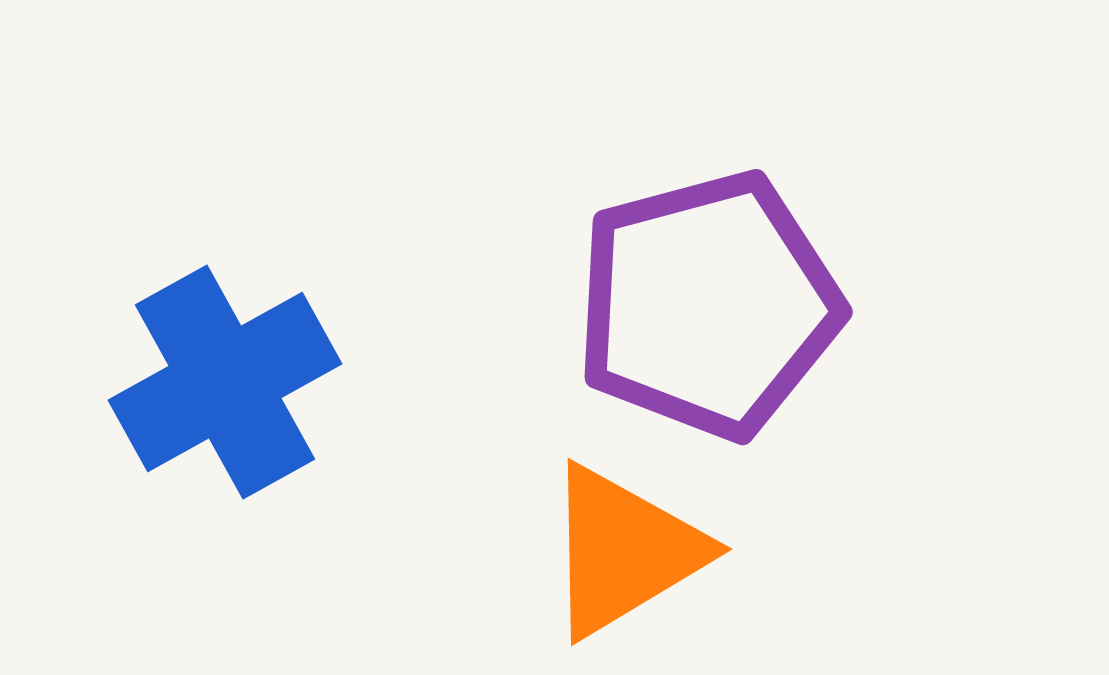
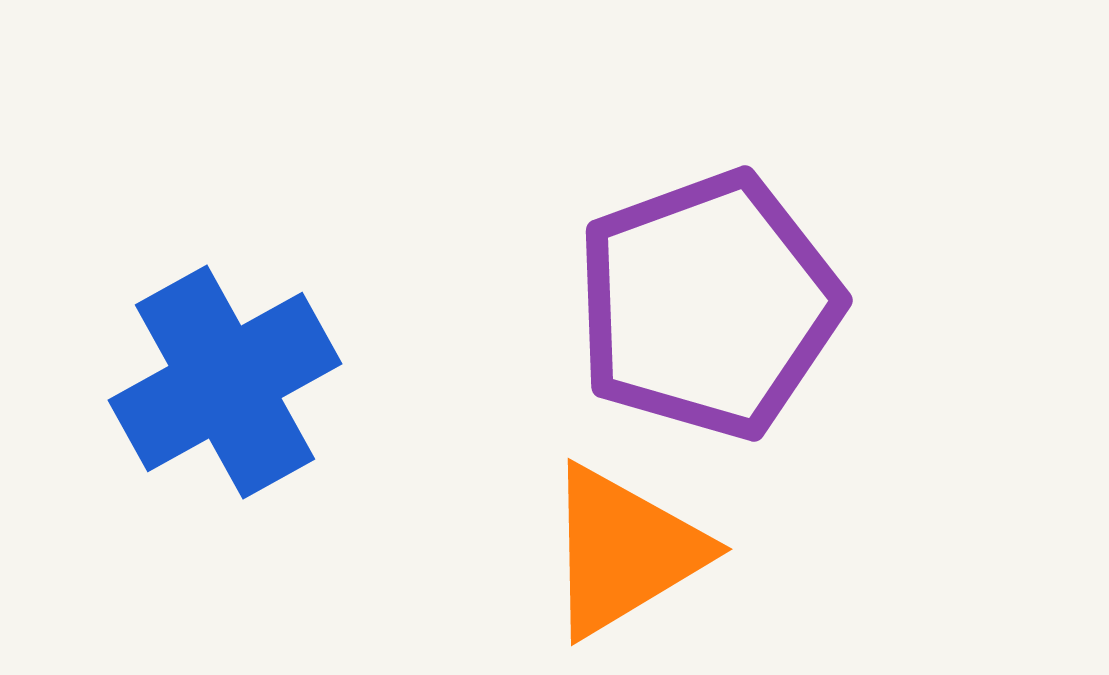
purple pentagon: rotated 5 degrees counterclockwise
